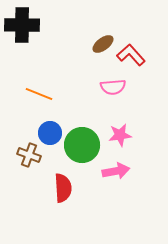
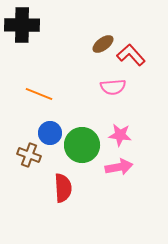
pink star: rotated 15 degrees clockwise
pink arrow: moved 3 px right, 4 px up
